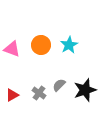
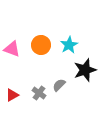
black star: moved 20 px up
